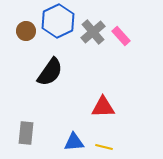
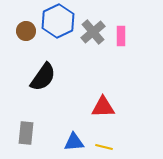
pink rectangle: rotated 42 degrees clockwise
black semicircle: moved 7 px left, 5 px down
